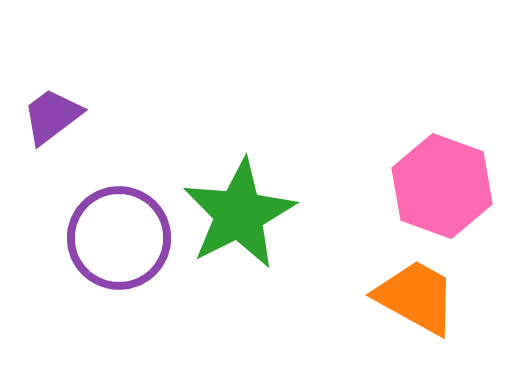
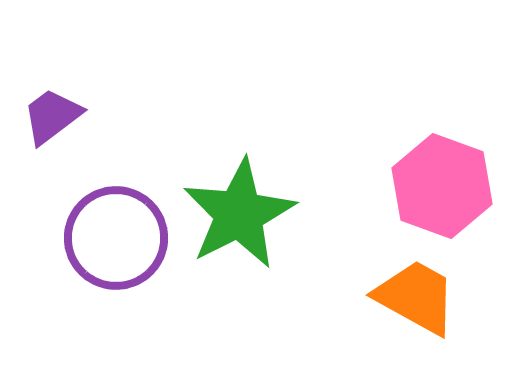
purple circle: moved 3 px left
